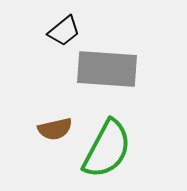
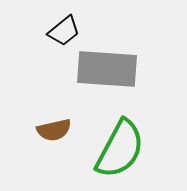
brown semicircle: moved 1 px left, 1 px down
green semicircle: moved 13 px right
